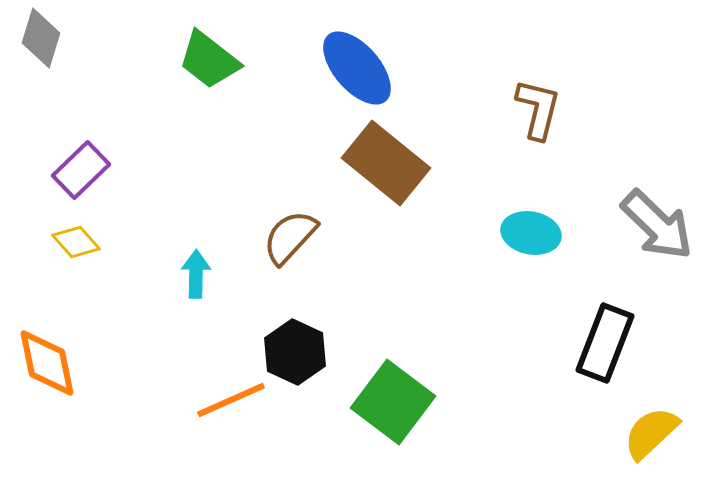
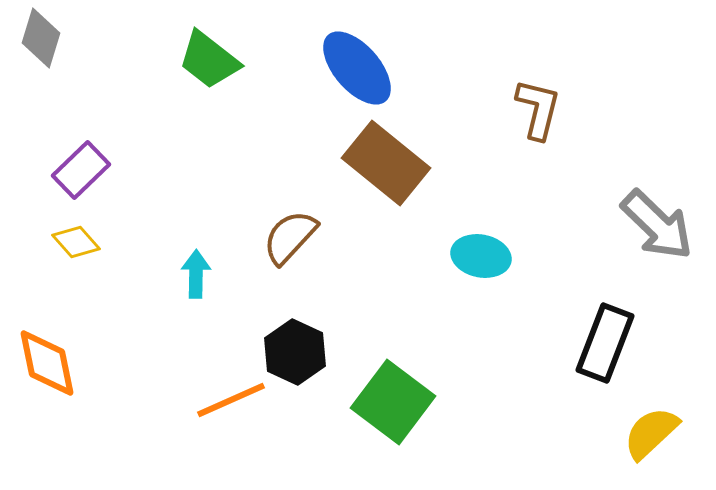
cyan ellipse: moved 50 px left, 23 px down
